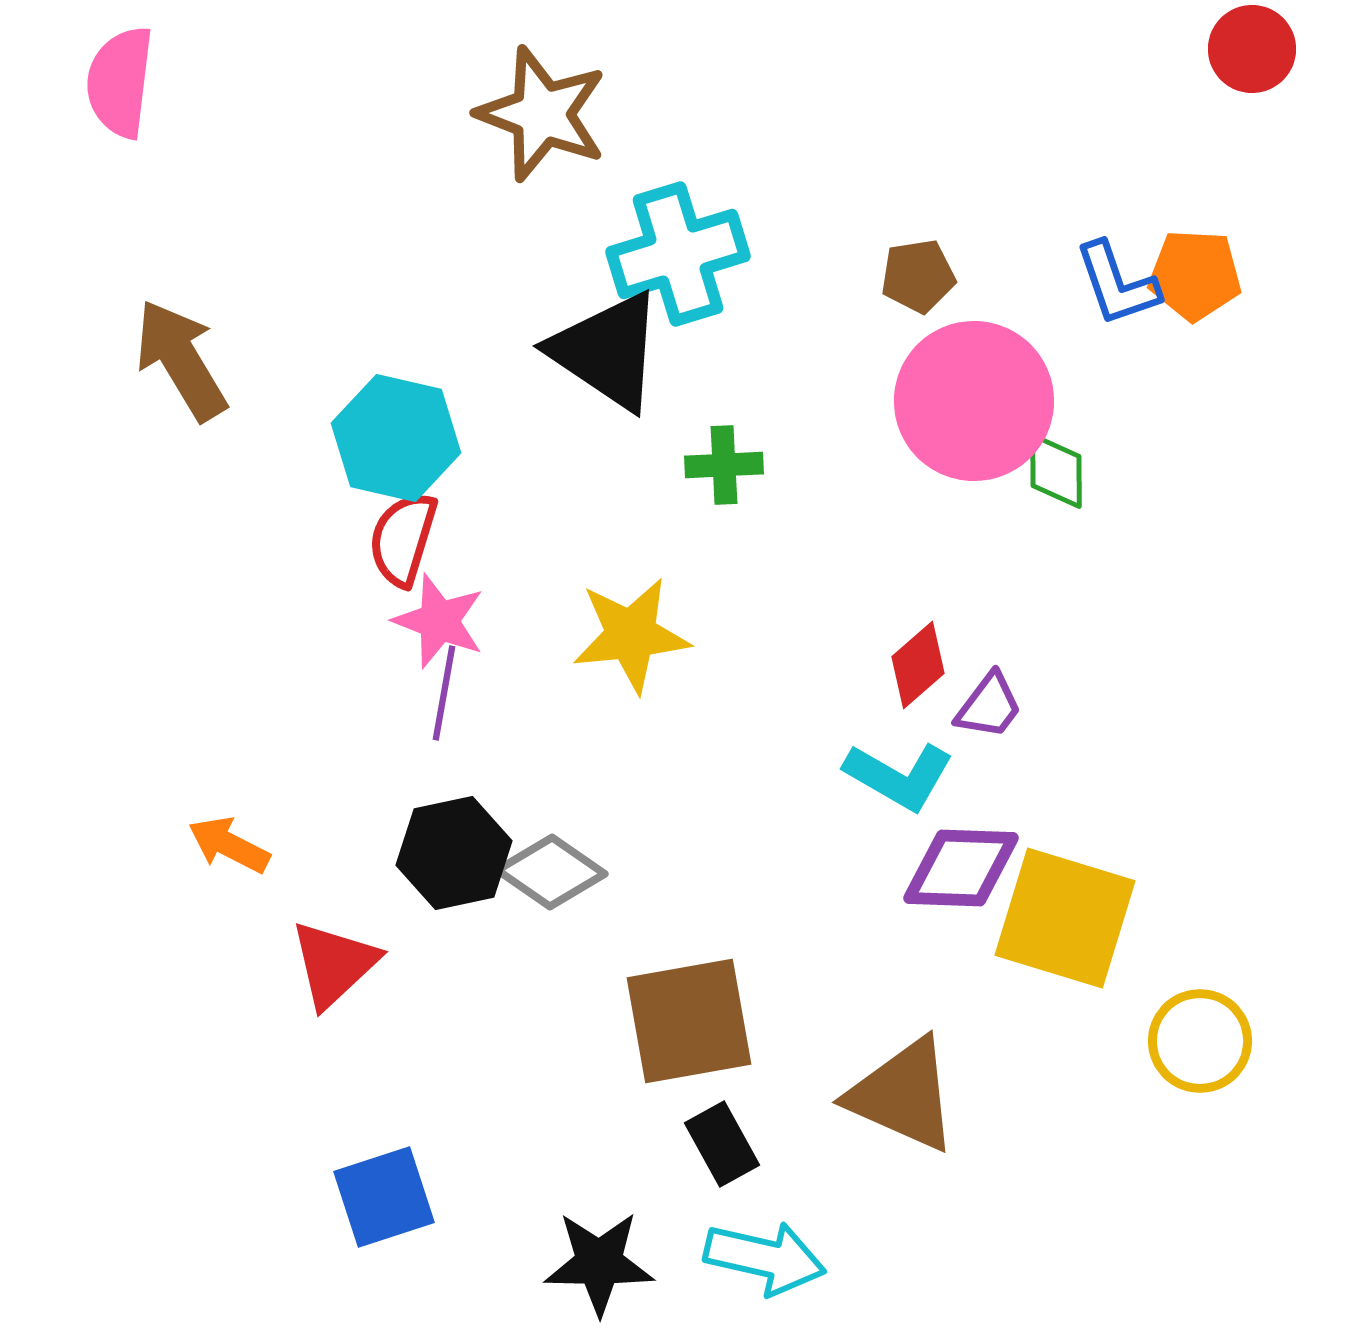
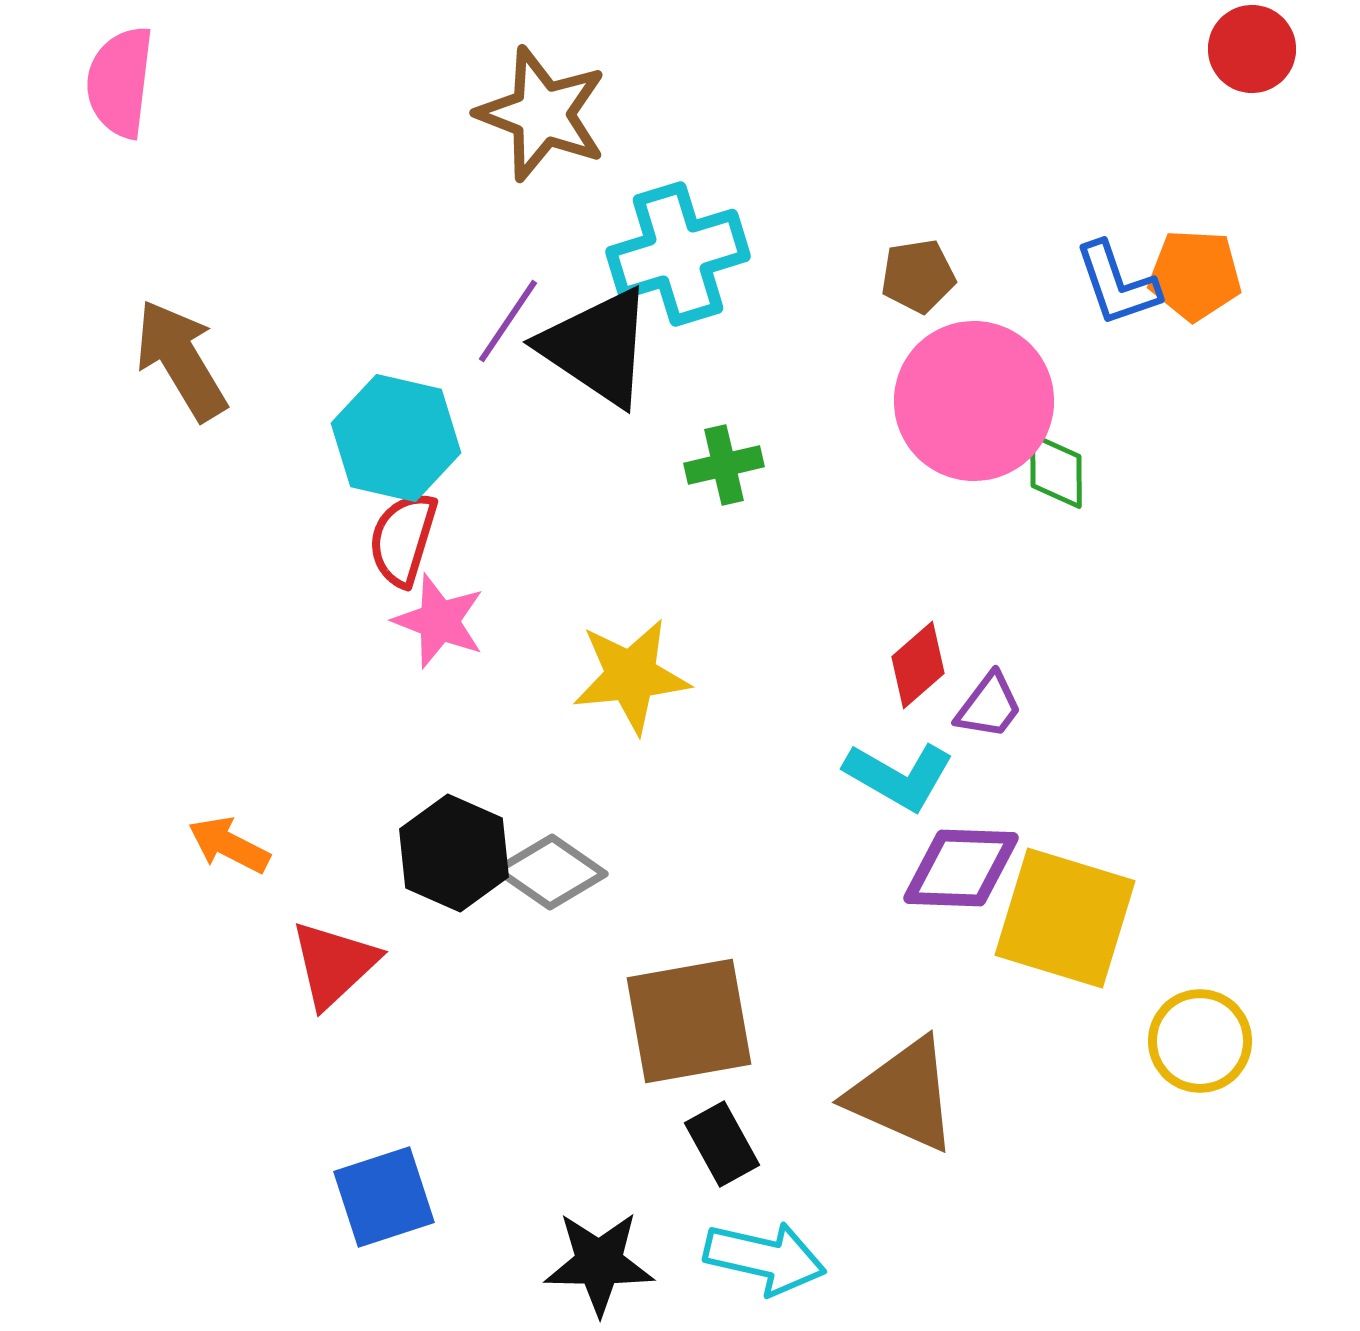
black triangle: moved 10 px left, 4 px up
green cross: rotated 10 degrees counterclockwise
yellow star: moved 41 px down
purple line: moved 64 px right, 372 px up; rotated 24 degrees clockwise
black hexagon: rotated 24 degrees counterclockwise
